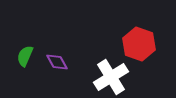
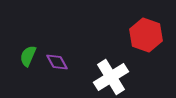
red hexagon: moved 7 px right, 9 px up
green semicircle: moved 3 px right
